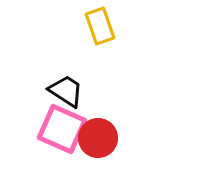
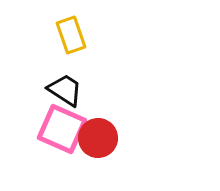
yellow rectangle: moved 29 px left, 9 px down
black trapezoid: moved 1 px left, 1 px up
